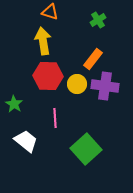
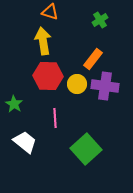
green cross: moved 2 px right
white trapezoid: moved 1 px left, 1 px down
